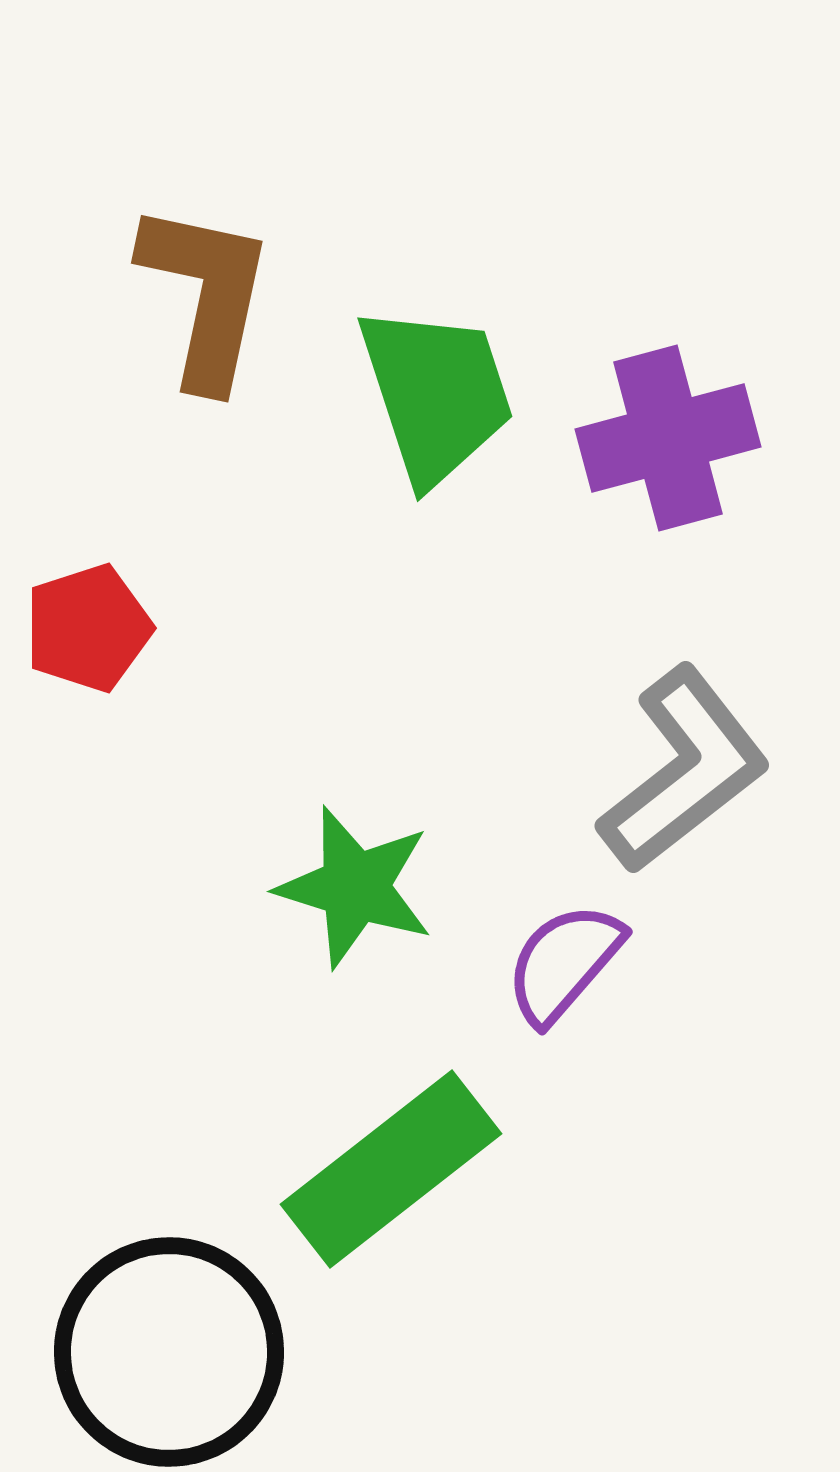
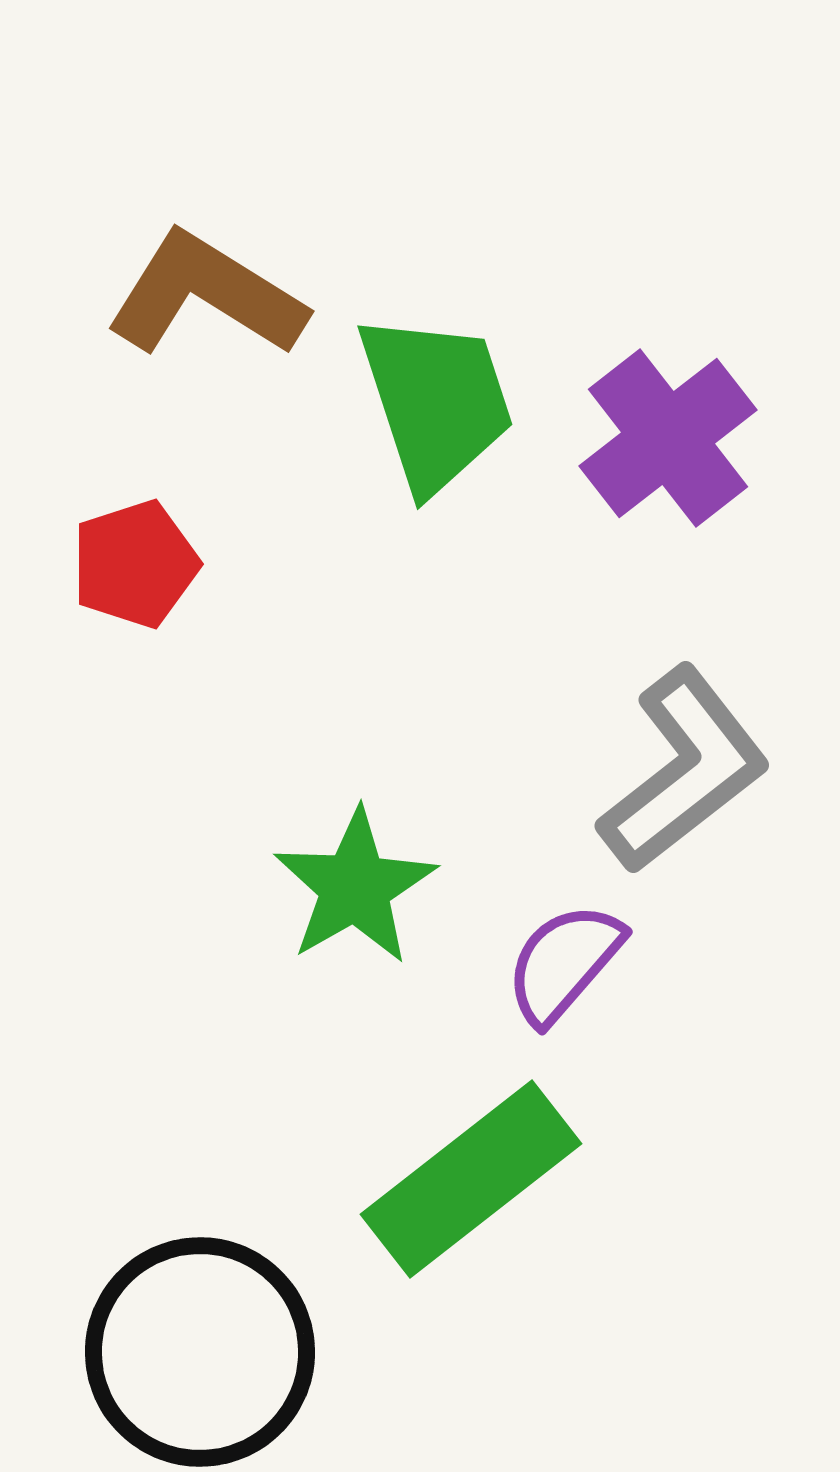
brown L-shape: rotated 70 degrees counterclockwise
green trapezoid: moved 8 px down
purple cross: rotated 23 degrees counterclockwise
red pentagon: moved 47 px right, 64 px up
green star: rotated 25 degrees clockwise
green rectangle: moved 80 px right, 10 px down
black circle: moved 31 px right
